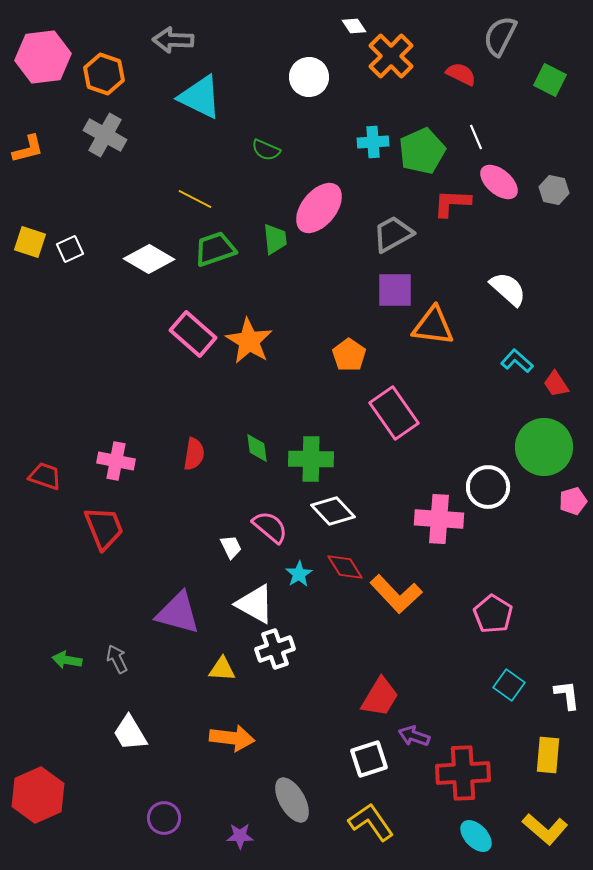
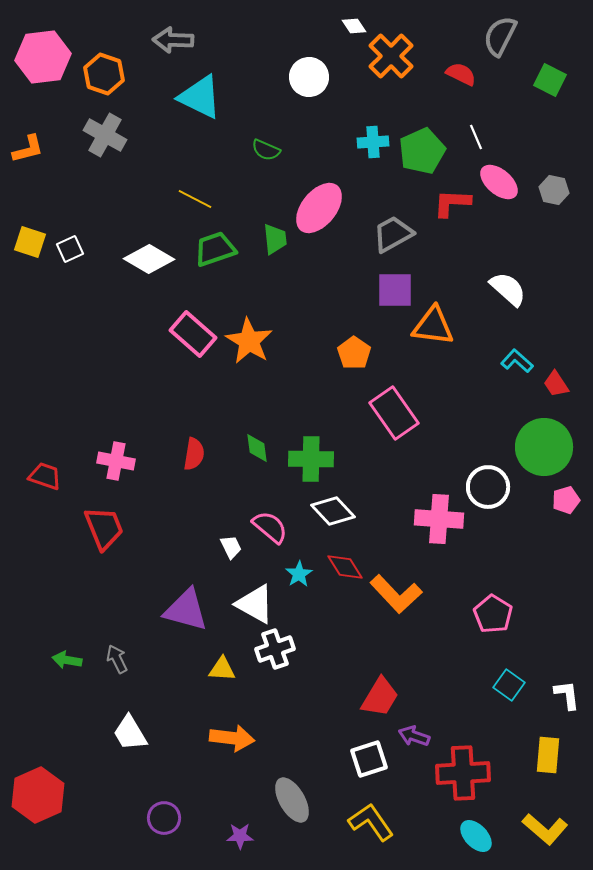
orange pentagon at (349, 355): moved 5 px right, 2 px up
pink pentagon at (573, 501): moved 7 px left, 1 px up
purple triangle at (178, 613): moved 8 px right, 3 px up
